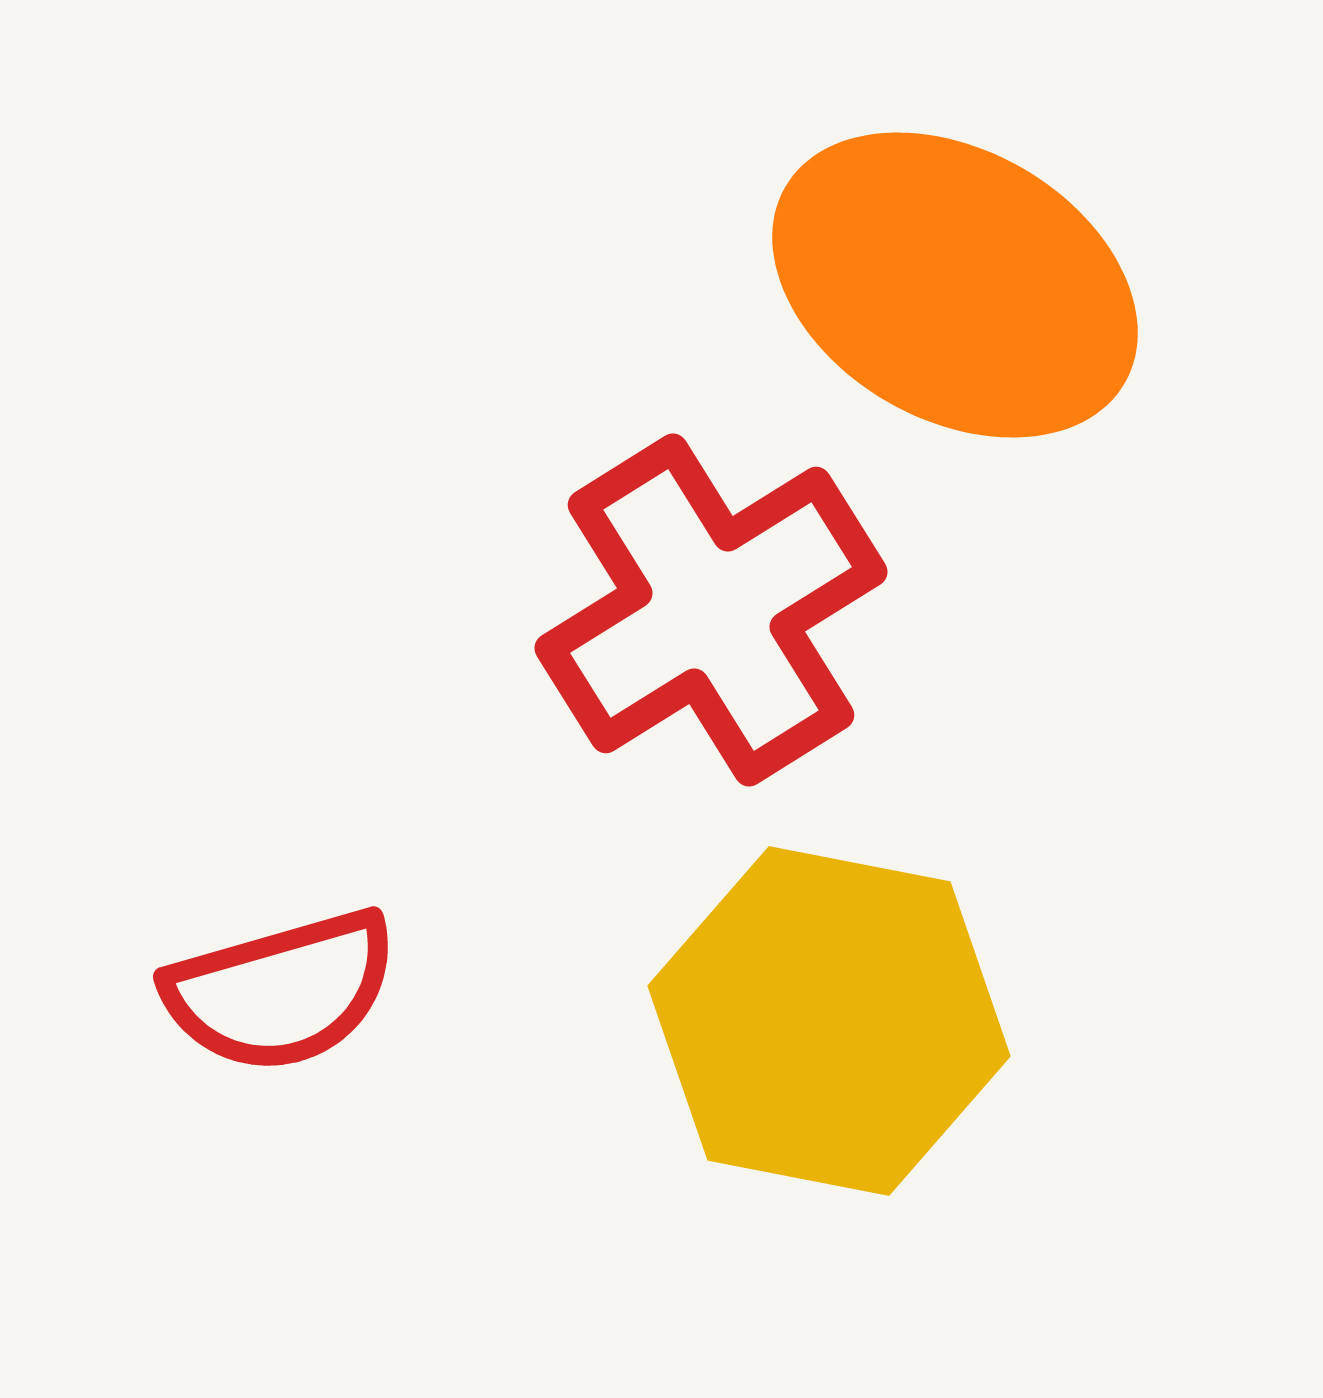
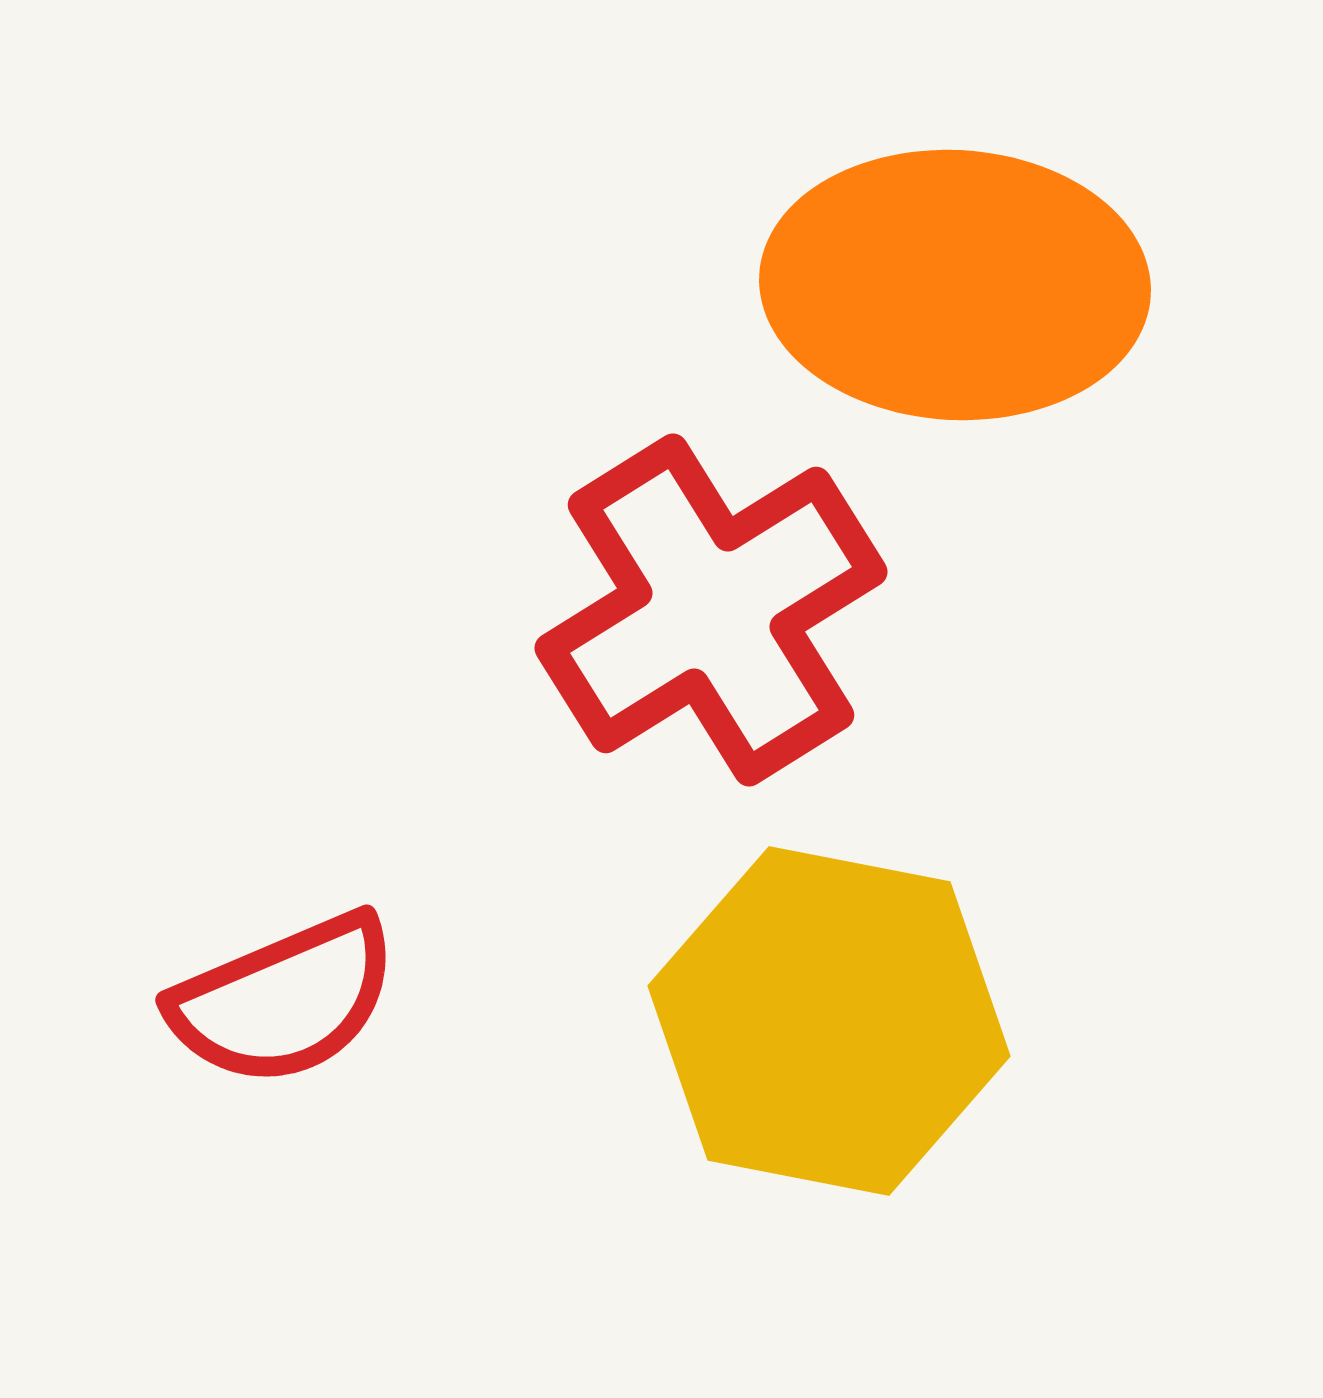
orange ellipse: rotated 27 degrees counterclockwise
red semicircle: moved 3 px right, 9 px down; rotated 7 degrees counterclockwise
